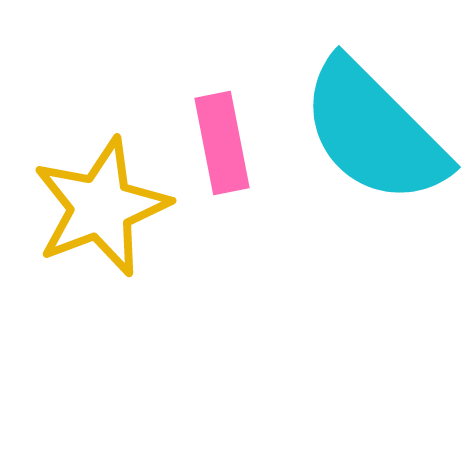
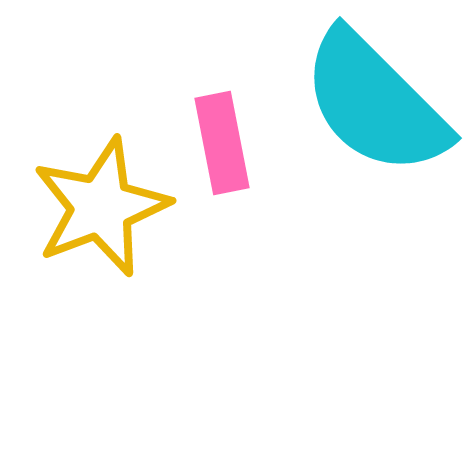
cyan semicircle: moved 1 px right, 29 px up
